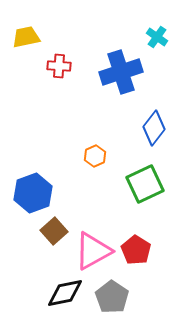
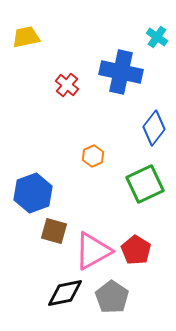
red cross: moved 8 px right, 19 px down; rotated 35 degrees clockwise
blue cross: rotated 30 degrees clockwise
orange hexagon: moved 2 px left
brown square: rotated 32 degrees counterclockwise
